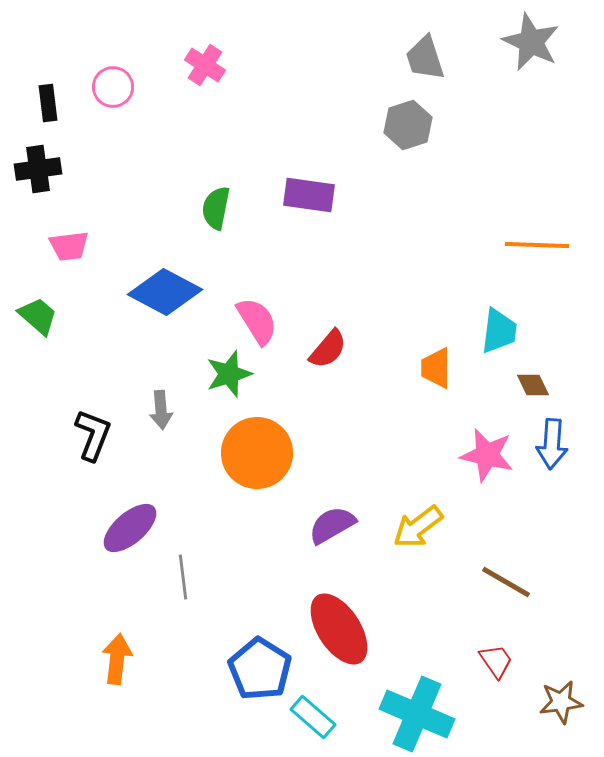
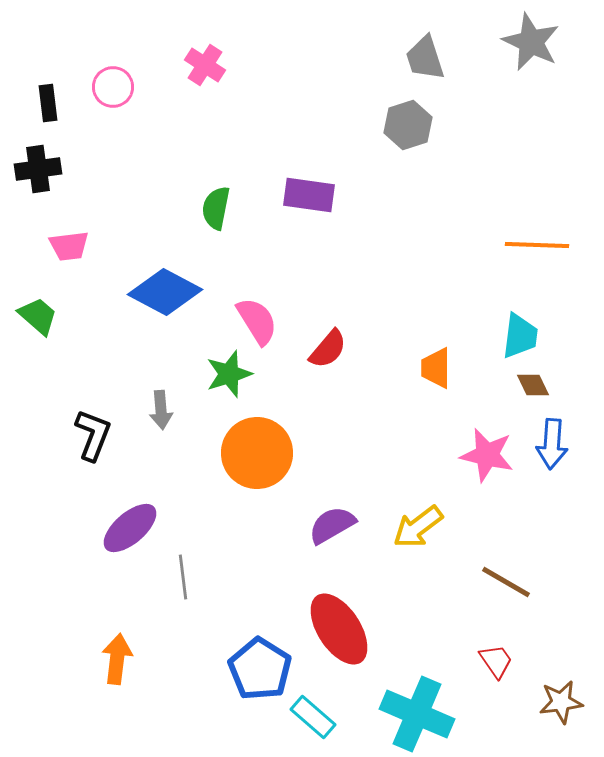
cyan trapezoid: moved 21 px right, 5 px down
